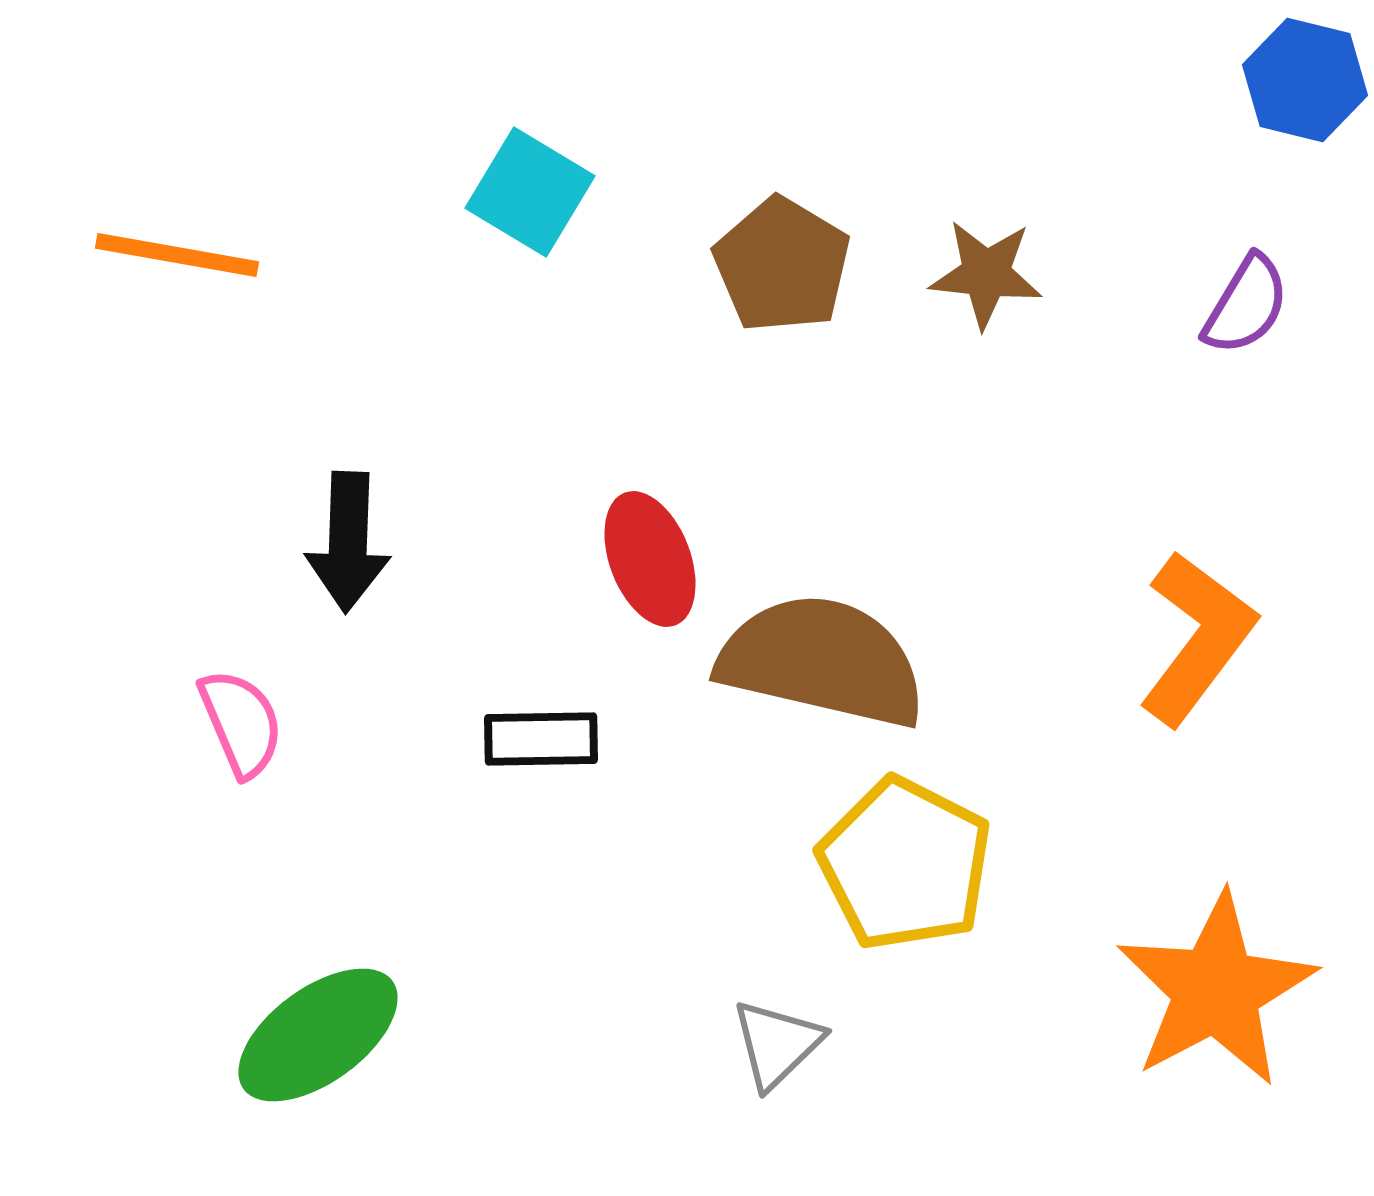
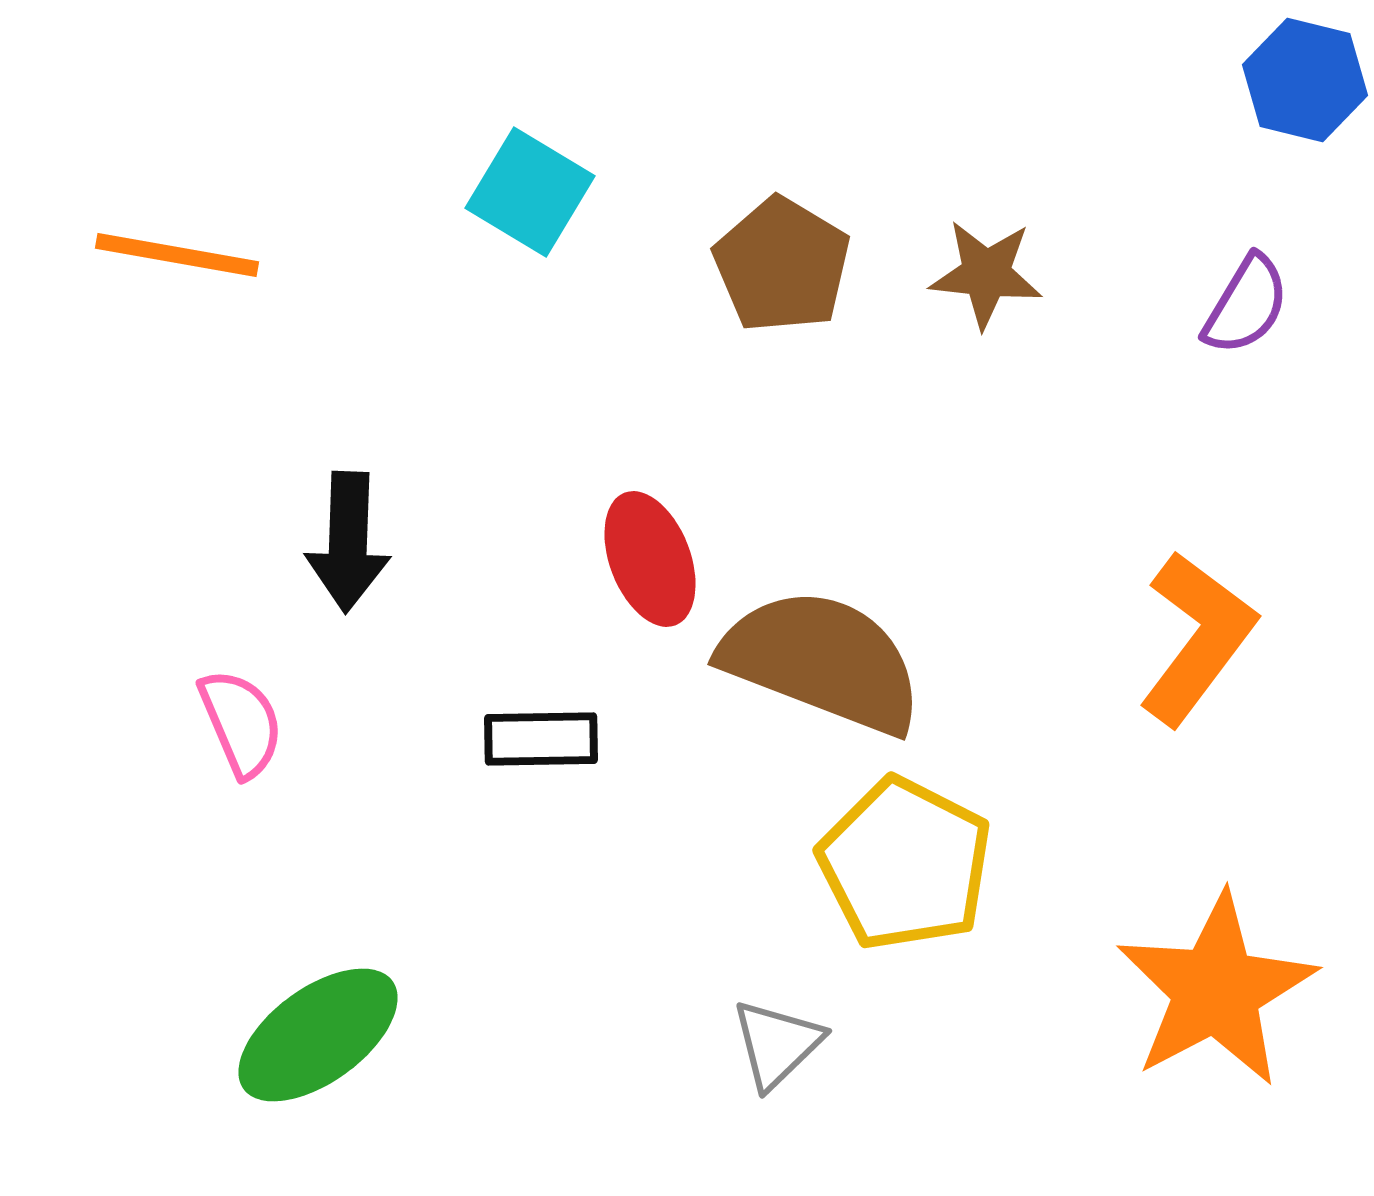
brown semicircle: rotated 8 degrees clockwise
